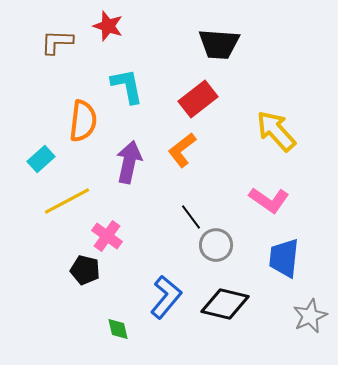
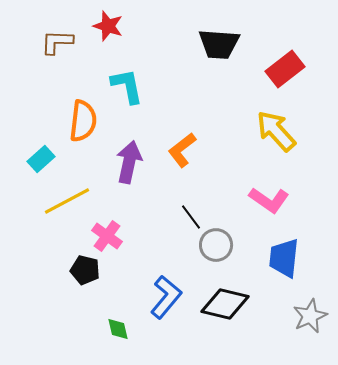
red rectangle: moved 87 px right, 30 px up
